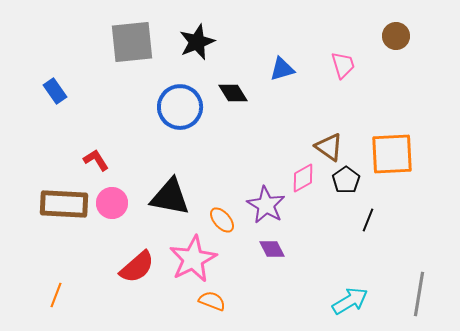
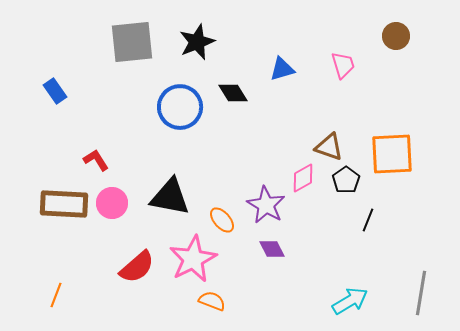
brown triangle: rotated 16 degrees counterclockwise
gray line: moved 2 px right, 1 px up
